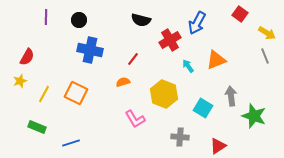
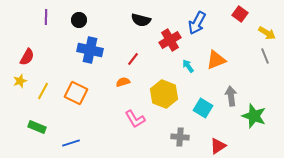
yellow line: moved 1 px left, 3 px up
